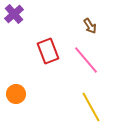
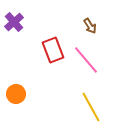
purple cross: moved 8 px down
red rectangle: moved 5 px right, 1 px up
